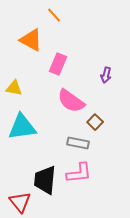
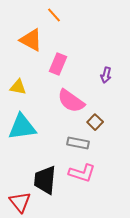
yellow triangle: moved 4 px right, 1 px up
pink L-shape: moved 3 px right; rotated 24 degrees clockwise
